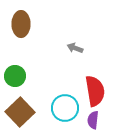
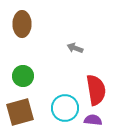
brown ellipse: moved 1 px right
green circle: moved 8 px right
red semicircle: moved 1 px right, 1 px up
brown square: rotated 28 degrees clockwise
purple semicircle: rotated 90 degrees clockwise
